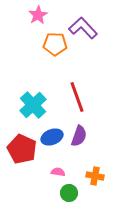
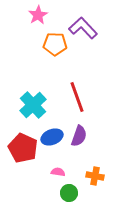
red pentagon: moved 1 px right, 1 px up
